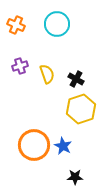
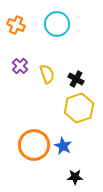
purple cross: rotated 28 degrees counterclockwise
yellow hexagon: moved 2 px left, 1 px up
